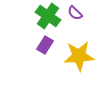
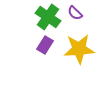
green cross: moved 1 px down
yellow star: moved 7 px up
